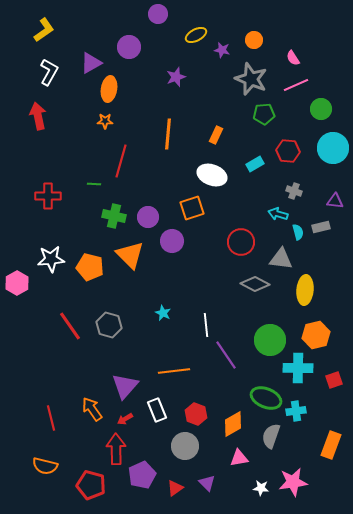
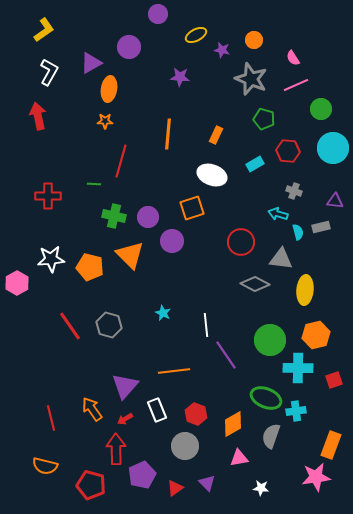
purple star at (176, 77): moved 4 px right; rotated 24 degrees clockwise
green pentagon at (264, 114): moved 5 px down; rotated 20 degrees clockwise
pink star at (293, 482): moved 23 px right, 5 px up
